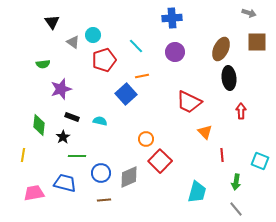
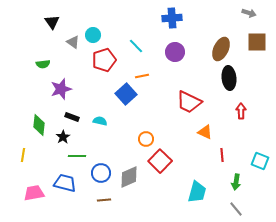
orange triangle: rotated 21 degrees counterclockwise
